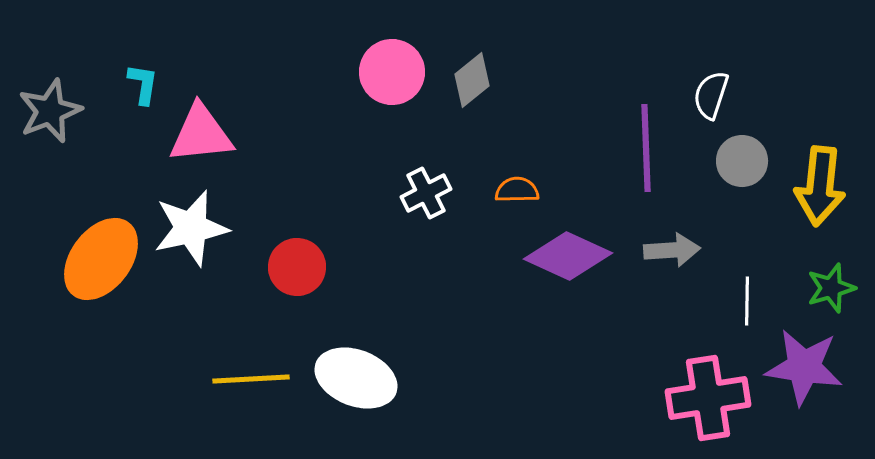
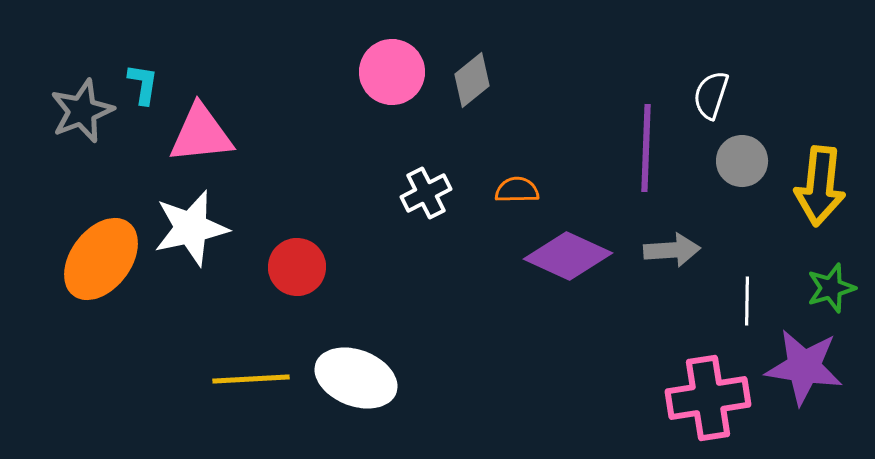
gray star: moved 32 px right
purple line: rotated 4 degrees clockwise
